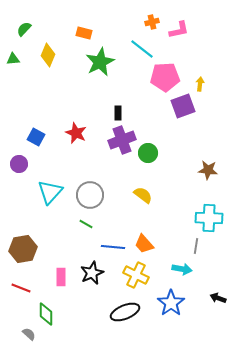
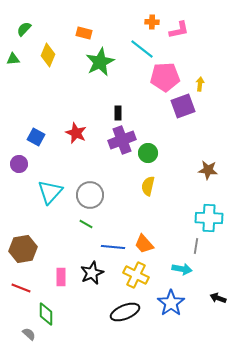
orange cross: rotated 16 degrees clockwise
yellow semicircle: moved 5 px right, 9 px up; rotated 114 degrees counterclockwise
